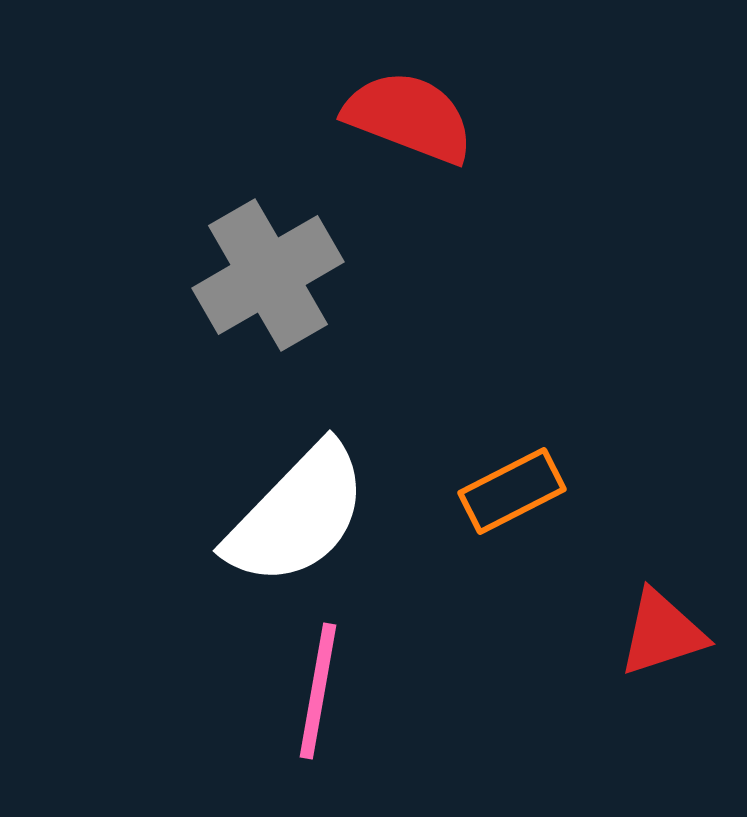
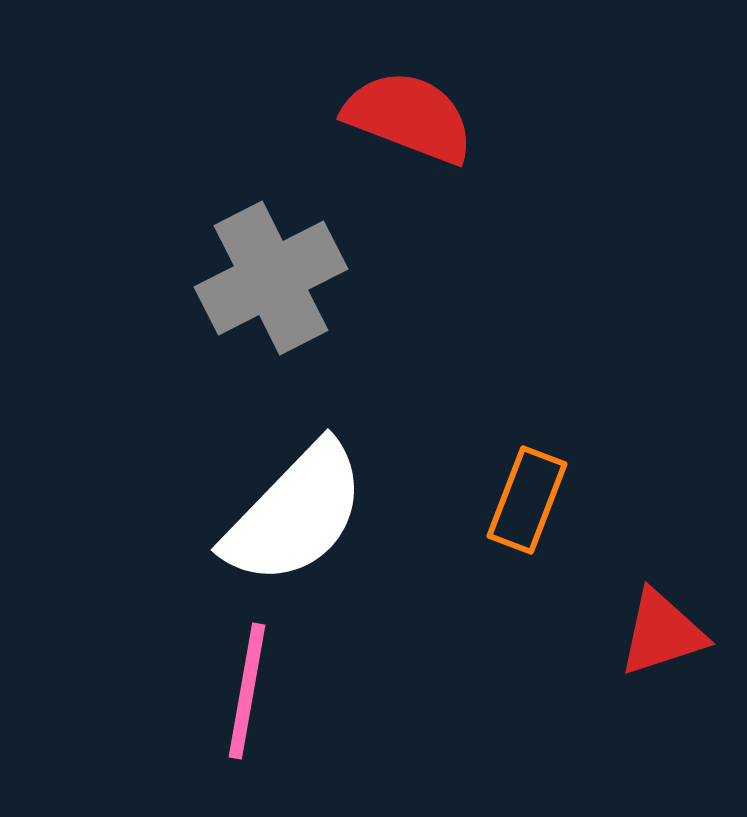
gray cross: moved 3 px right, 3 px down; rotated 3 degrees clockwise
orange rectangle: moved 15 px right, 9 px down; rotated 42 degrees counterclockwise
white semicircle: moved 2 px left, 1 px up
pink line: moved 71 px left
